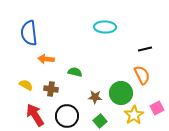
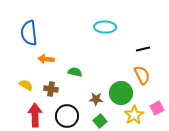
black line: moved 2 px left
brown star: moved 1 px right, 2 px down
red arrow: rotated 30 degrees clockwise
